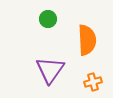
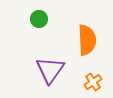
green circle: moved 9 px left
orange cross: rotated 18 degrees counterclockwise
